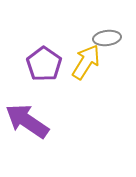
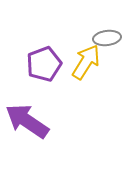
purple pentagon: rotated 16 degrees clockwise
